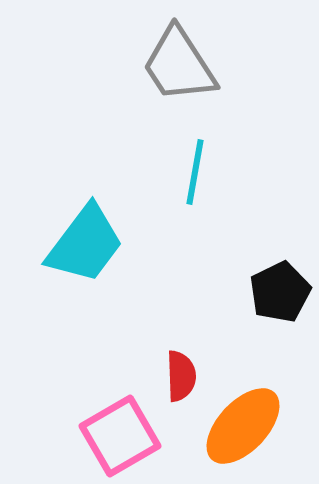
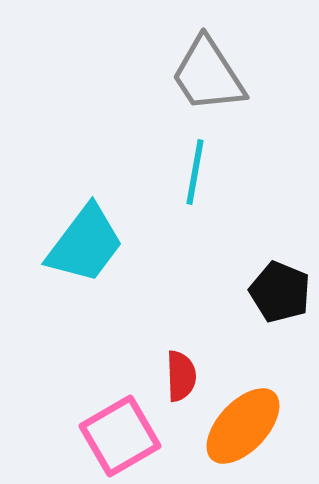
gray trapezoid: moved 29 px right, 10 px down
black pentagon: rotated 24 degrees counterclockwise
